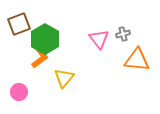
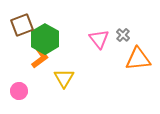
brown square: moved 3 px right, 1 px down
gray cross: moved 1 px down; rotated 32 degrees counterclockwise
orange triangle: moved 1 px right, 1 px up; rotated 12 degrees counterclockwise
yellow triangle: rotated 10 degrees counterclockwise
pink circle: moved 1 px up
